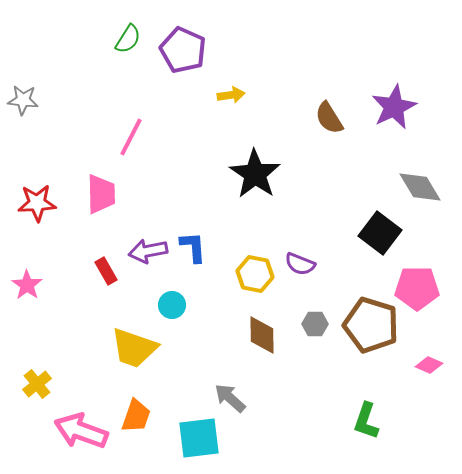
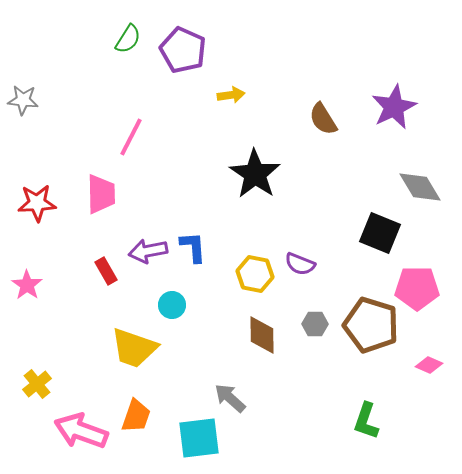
brown semicircle: moved 6 px left, 1 px down
black square: rotated 15 degrees counterclockwise
